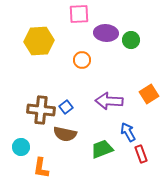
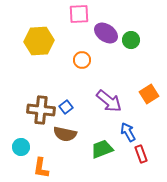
purple ellipse: rotated 30 degrees clockwise
purple arrow: rotated 144 degrees counterclockwise
